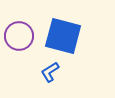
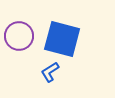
blue square: moved 1 px left, 3 px down
